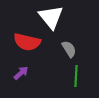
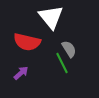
green line: moved 14 px left, 13 px up; rotated 30 degrees counterclockwise
